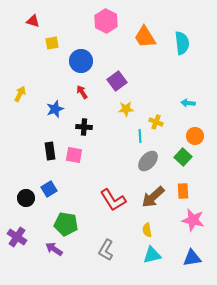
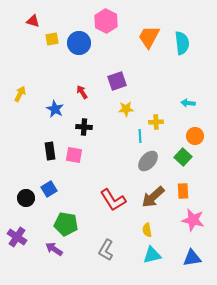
orange trapezoid: moved 4 px right; rotated 60 degrees clockwise
yellow square: moved 4 px up
blue circle: moved 2 px left, 18 px up
purple square: rotated 18 degrees clockwise
blue star: rotated 24 degrees counterclockwise
yellow cross: rotated 24 degrees counterclockwise
